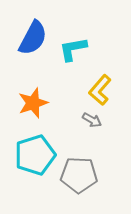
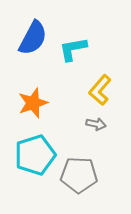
gray arrow: moved 4 px right, 4 px down; rotated 18 degrees counterclockwise
